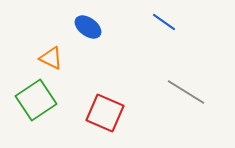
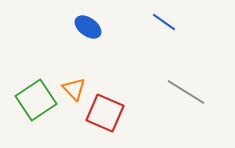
orange triangle: moved 23 px right, 31 px down; rotated 20 degrees clockwise
